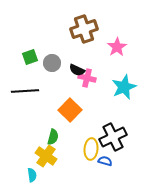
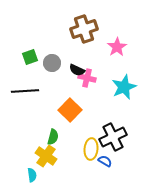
blue semicircle: rotated 16 degrees clockwise
